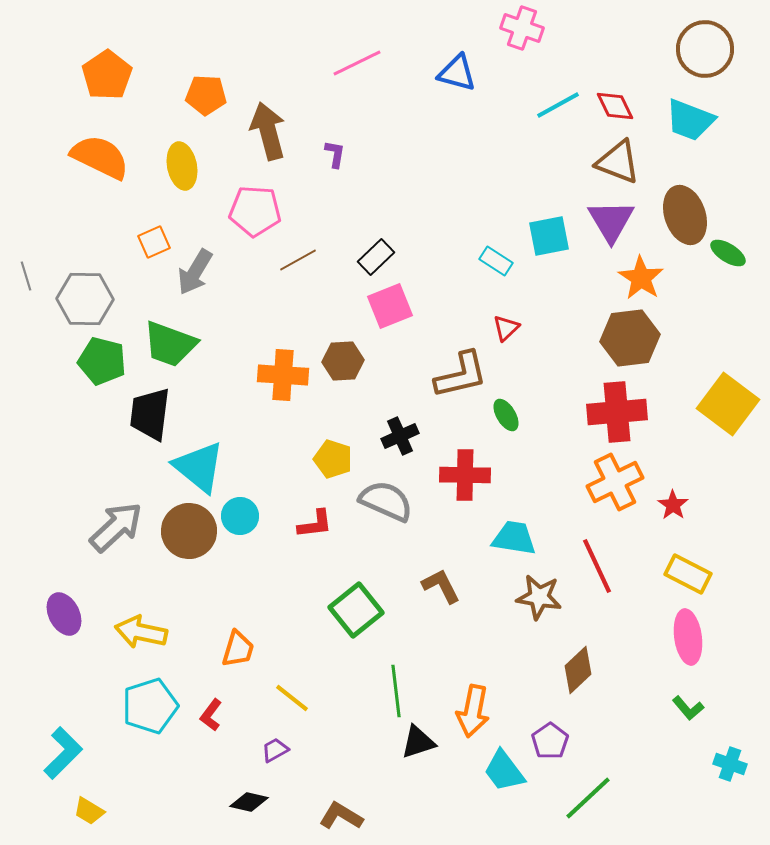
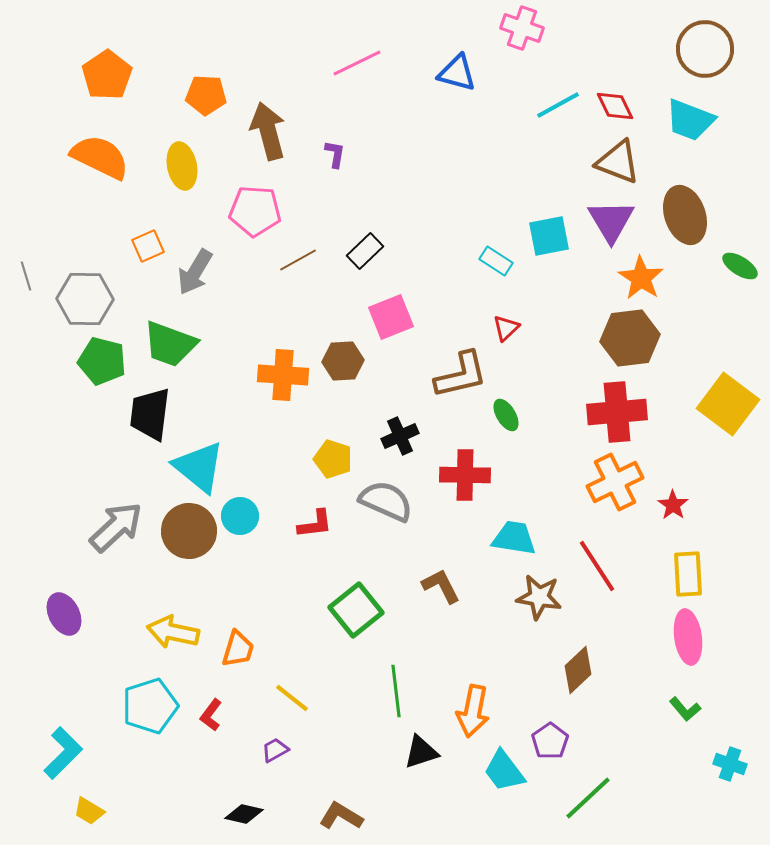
orange square at (154, 242): moved 6 px left, 4 px down
green ellipse at (728, 253): moved 12 px right, 13 px down
black rectangle at (376, 257): moved 11 px left, 6 px up
pink square at (390, 306): moved 1 px right, 11 px down
red line at (597, 566): rotated 8 degrees counterclockwise
yellow rectangle at (688, 574): rotated 60 degrees clockwise
yellow arrow at (141, 632): moved 32 px right
green L-shape at (688, 708): moved 3 px left, 1 px down
black triangle at (418, 742): moved 3 px right, 10 px down
black diamond at (249, 802): moved 5 px left, 12 px down
